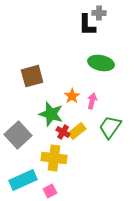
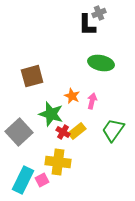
gray cross: rotated 24 degrees counterclockwise
orange star: rotated 14 degrees counterclockwise
green trapezoid: moved 3 px right, 3 px down
gray square: moved 1 px right, 3 px up
yellow cross: moved 4 px right, 4 px down
cyan rectangle: rotated 40 degrees counterclockwise
pink square: moved 8 px left, 11 px up
